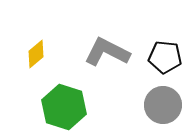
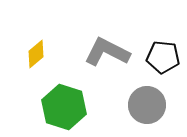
black pentagon: moved 2 px left
gray circle: moved 16 px left
